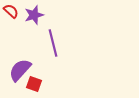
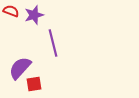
red semicircle: rotated 21 degrees counterclockwise
purple semicircle: moved 2 px up
red square: rotated 28 degrees counterclockwise
